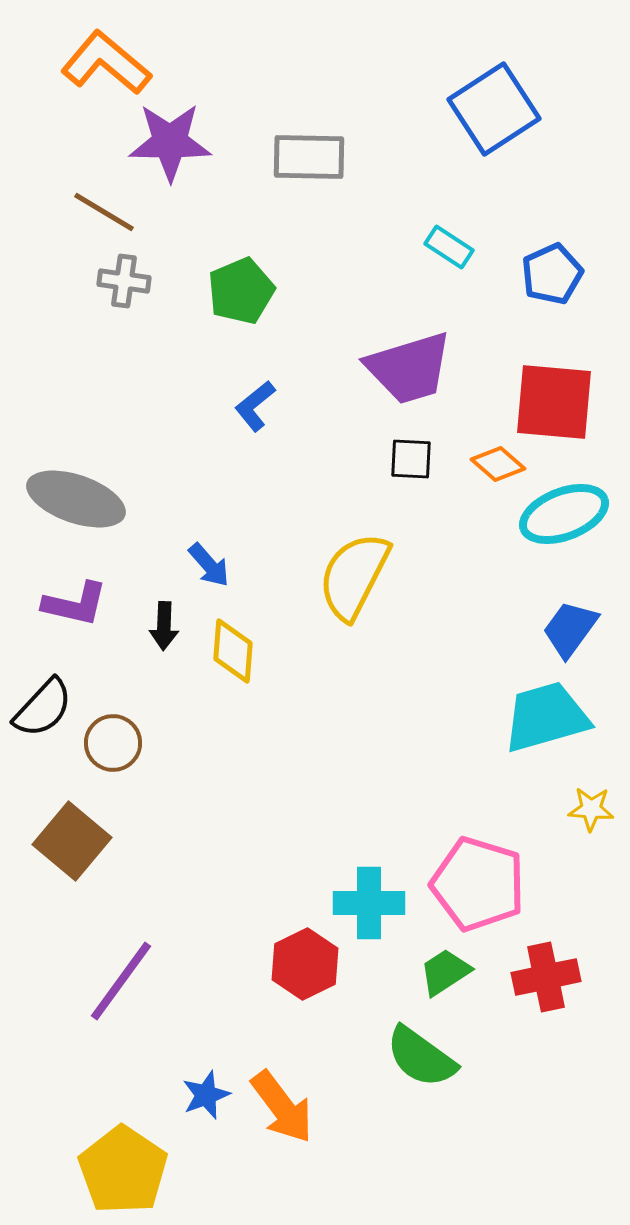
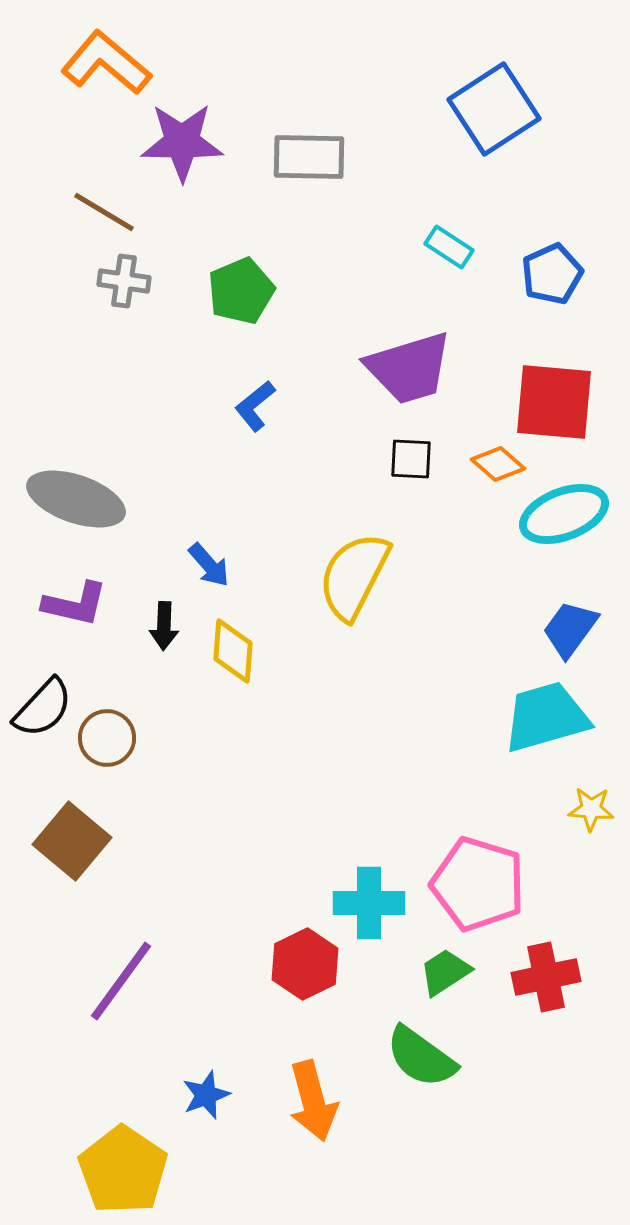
purple star: moved 12 px right
brown circle: moved 6 px left, 5 px up
orange arrow: moved 31 px right, 6 px up; rotated 22 degrees clockwise
